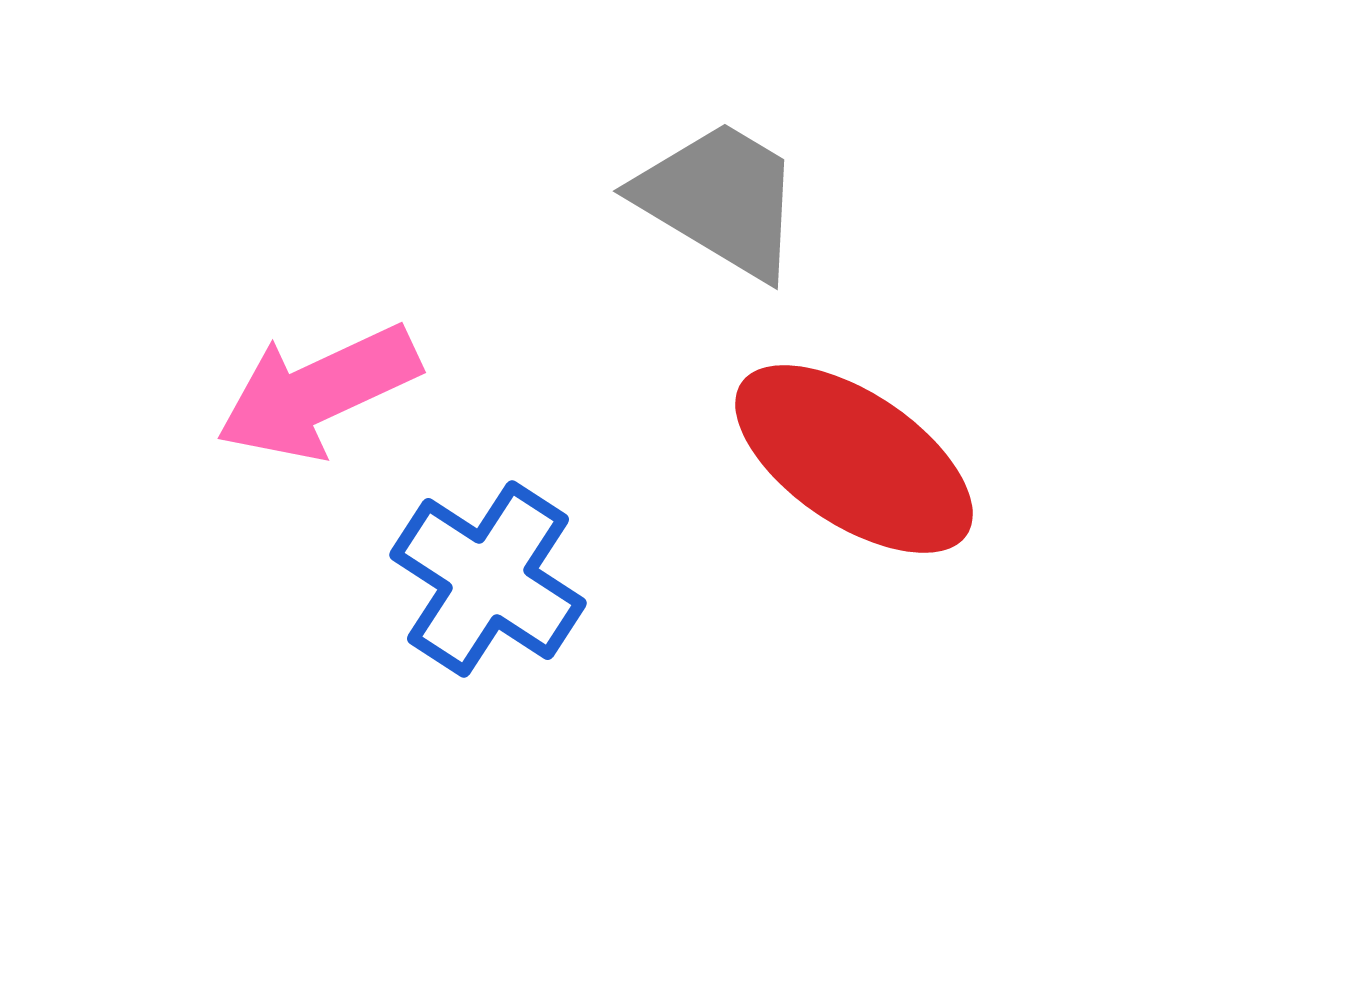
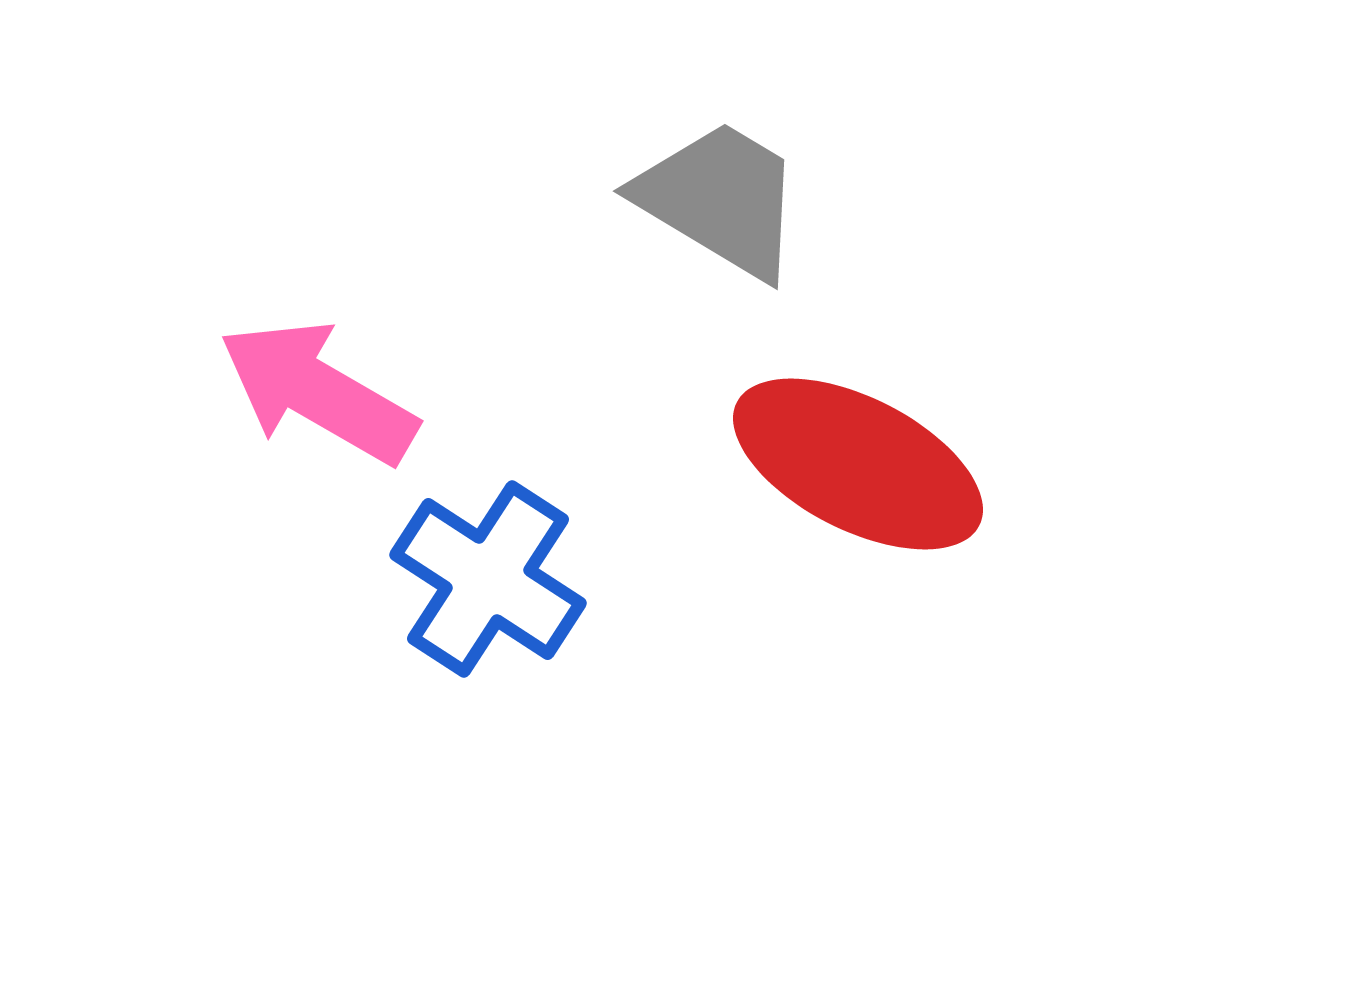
pink arrow: rotated 55 degrees clockwise
red ellipse: moved 4 px right, 5 px down; rotated 7 degrees counterclockwise
